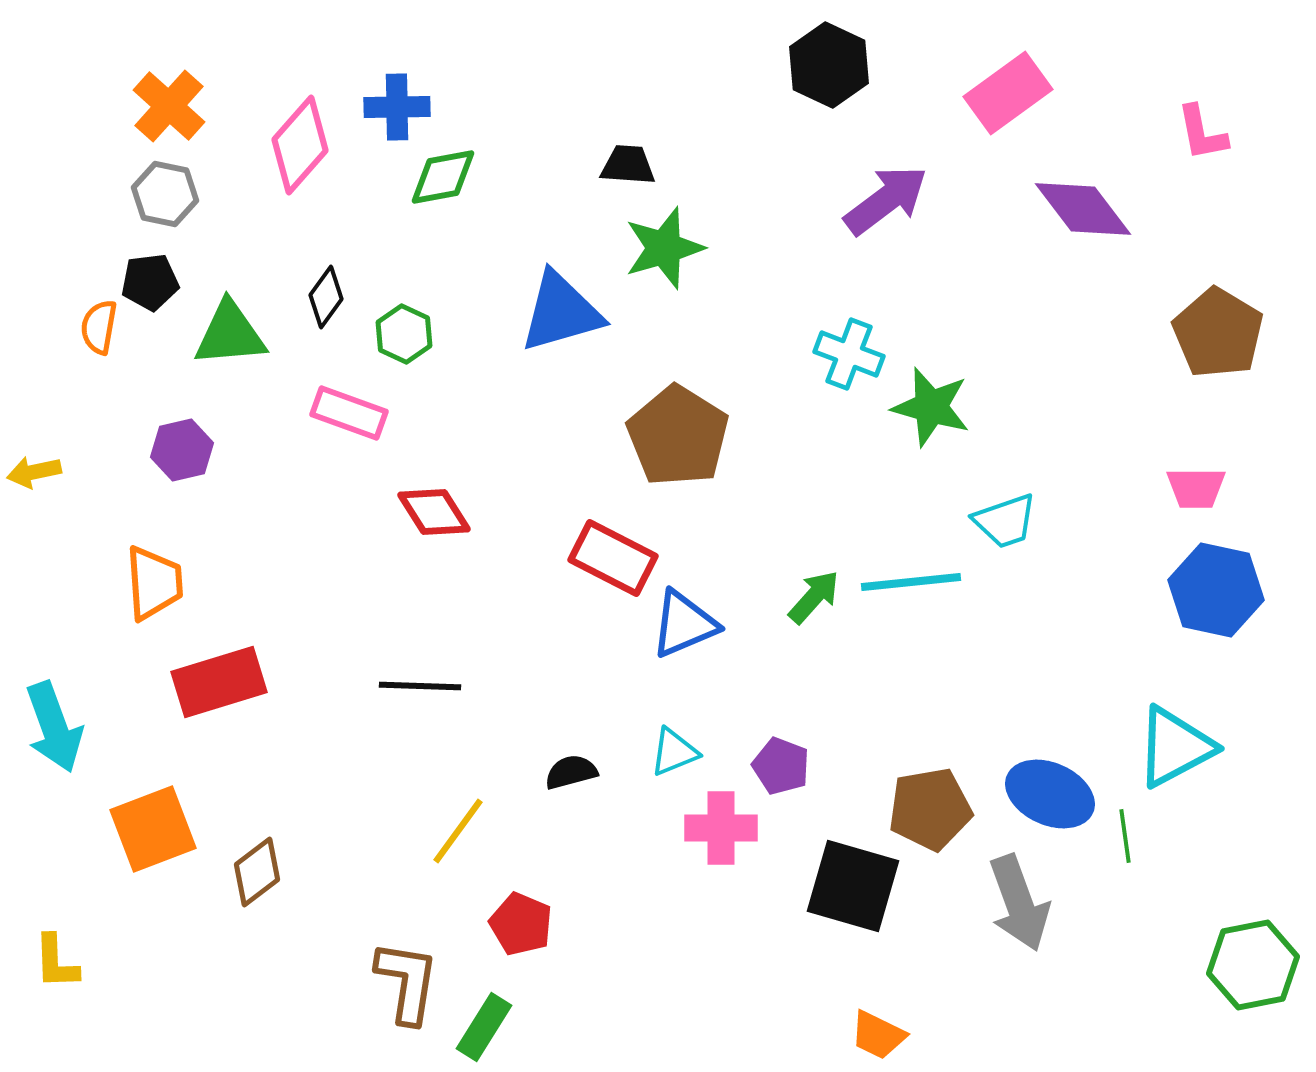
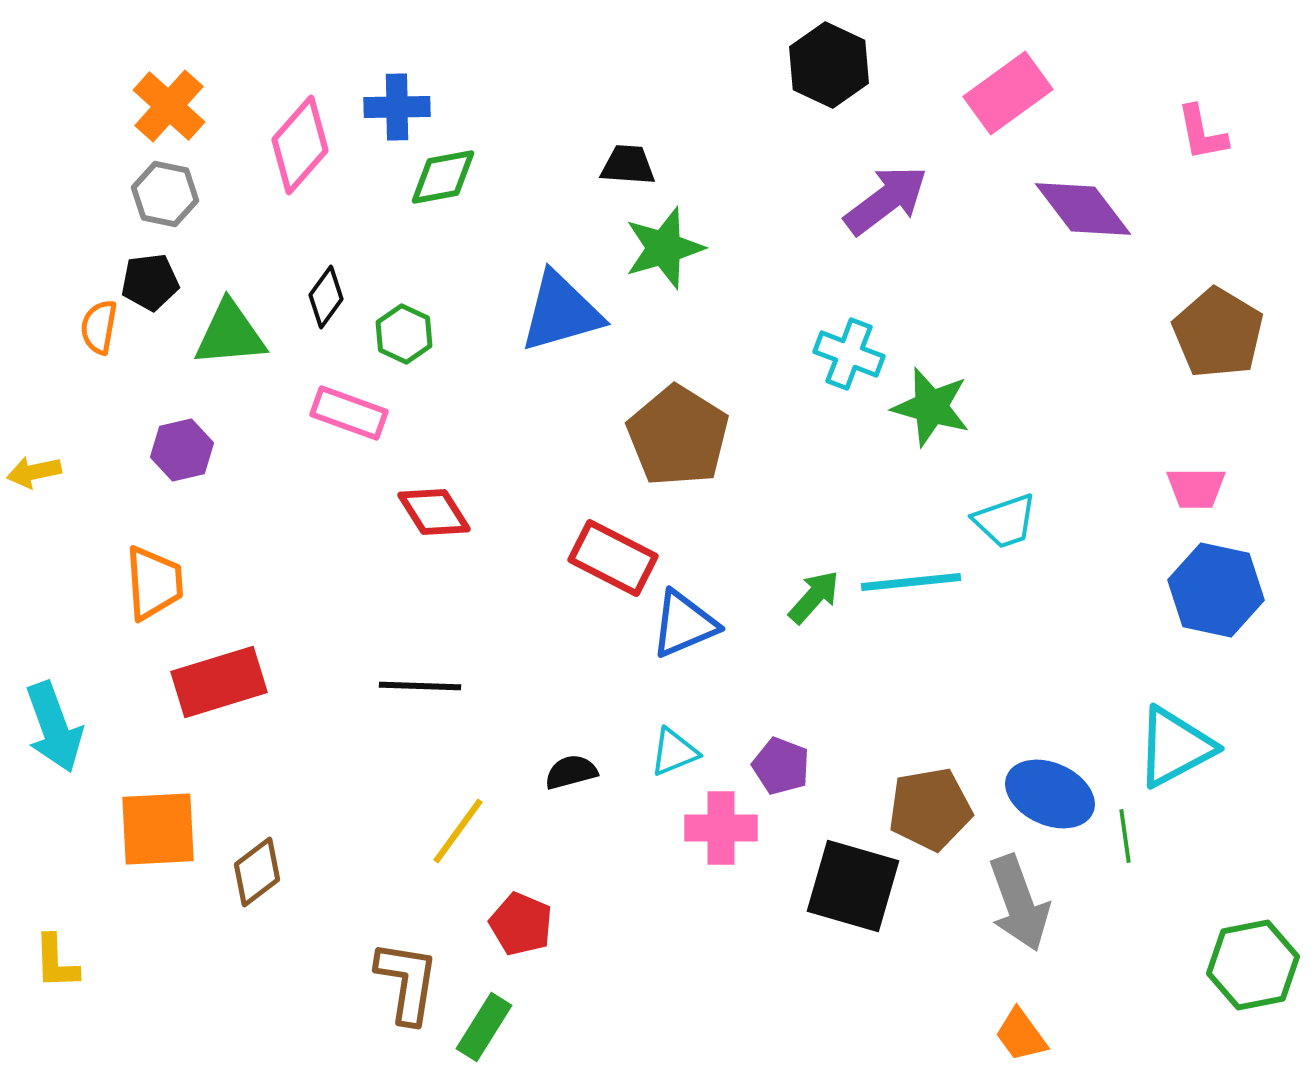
orange square at (153, 829): moved 5 px right; rotated 18 degrees clockwise
orange trapezoid at (878, 1035): moved 143 px right; rotated 28 degrees clockwise
